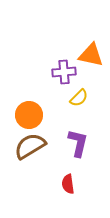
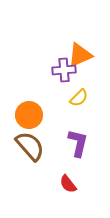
orange triangle: moved 11 px left; rotated 36 degrees counterclockwise
purple cross: moved 2 px up
brown semicircle: rotated 80 degrees clockwise
red semicircle: rotated 30 degrees counterclockwise
